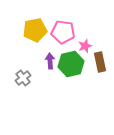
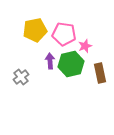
pink pentagon: moved 1 px right, 2 px down
brown rectangle: moved 11 px down
gray cross: moved 2 px left, 1 px up
